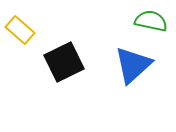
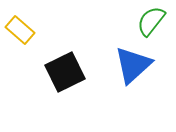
green semicircle: rotated 64 degrees counterclockwise
black square: moved 1 px right, 10 px down
